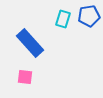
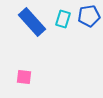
blue rectangle: moved 2 px right, 21 px up
pink square: moved 1 px left
